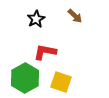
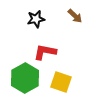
black star: rotated 18 degrees clockwise
